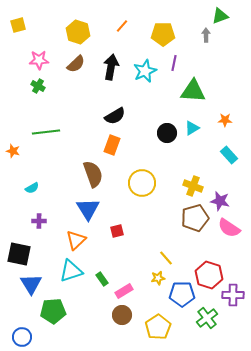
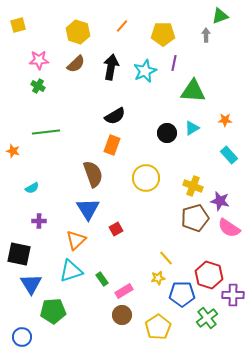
yellow circle at (142, 183): moved 4 px right, 5 px up
red square at (117, 231): moved 1 px left, 2 px up; rotated 16 degrees counterclockwise
